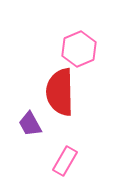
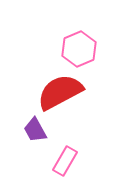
red semicircle: rotated 63 degrees clockwise
purple trapezoid: moved 5 px right, 6 px down
